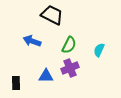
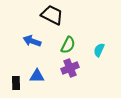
green semicircle: moved 1 px left
blue triangle: moved 9 px left
